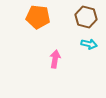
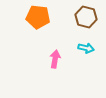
cyan arrow: moved 3 px left, 4 px down
